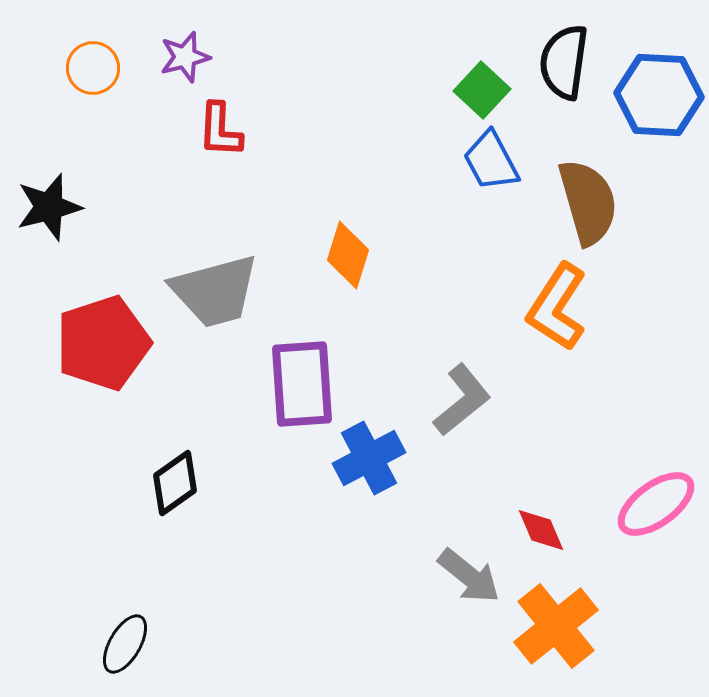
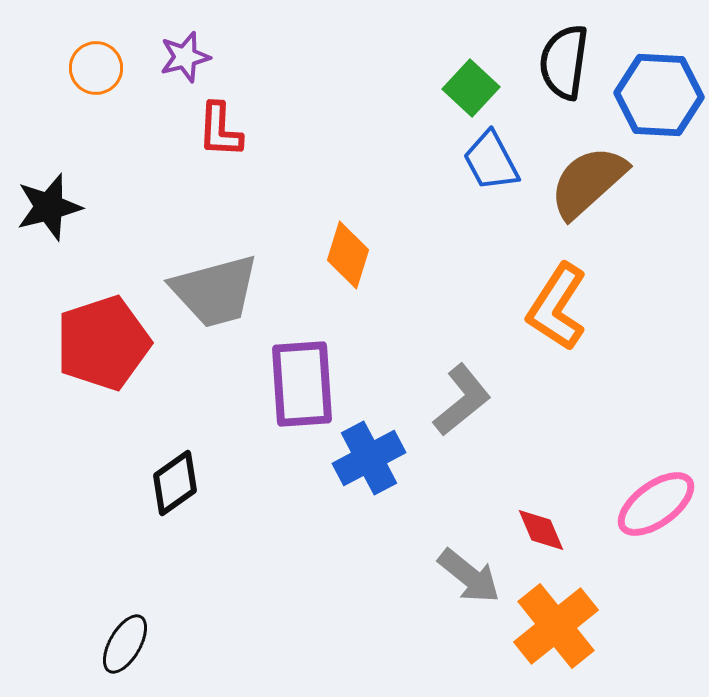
orange circle: moved 3 px right
green square: moved 11 px left, 2 px up
brown semicircle: moved 20 px up; rotated 116 degrees counterclockwise
